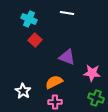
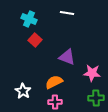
green cross: rotated 21 degrees counterclockwise
